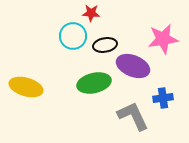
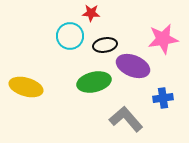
cyan circle: moved 3 px left
green ellipse: moved 1 px up
gray L-shape: moved 7 px left, 3 px down; rotated 16 degrees counterclockwise
